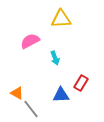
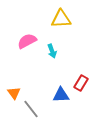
pink semicircle: moved 3 px left
cyan arrow: moved 3 px left, 7 px up
orange triangle: moved 3 px left; rotated 24 degrees clockwise
